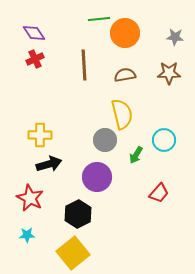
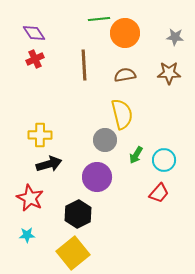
cyan circle: moved 20 px down
